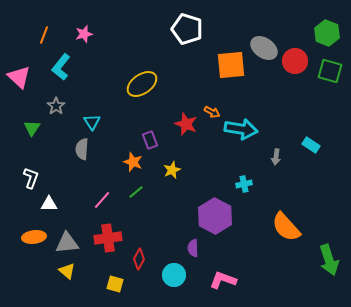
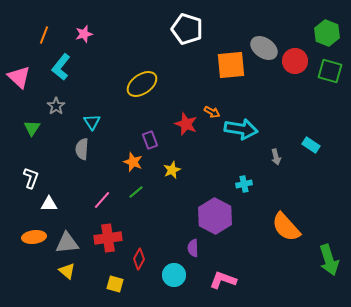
gray arrow: rotated 21 degrees counterclockwise
